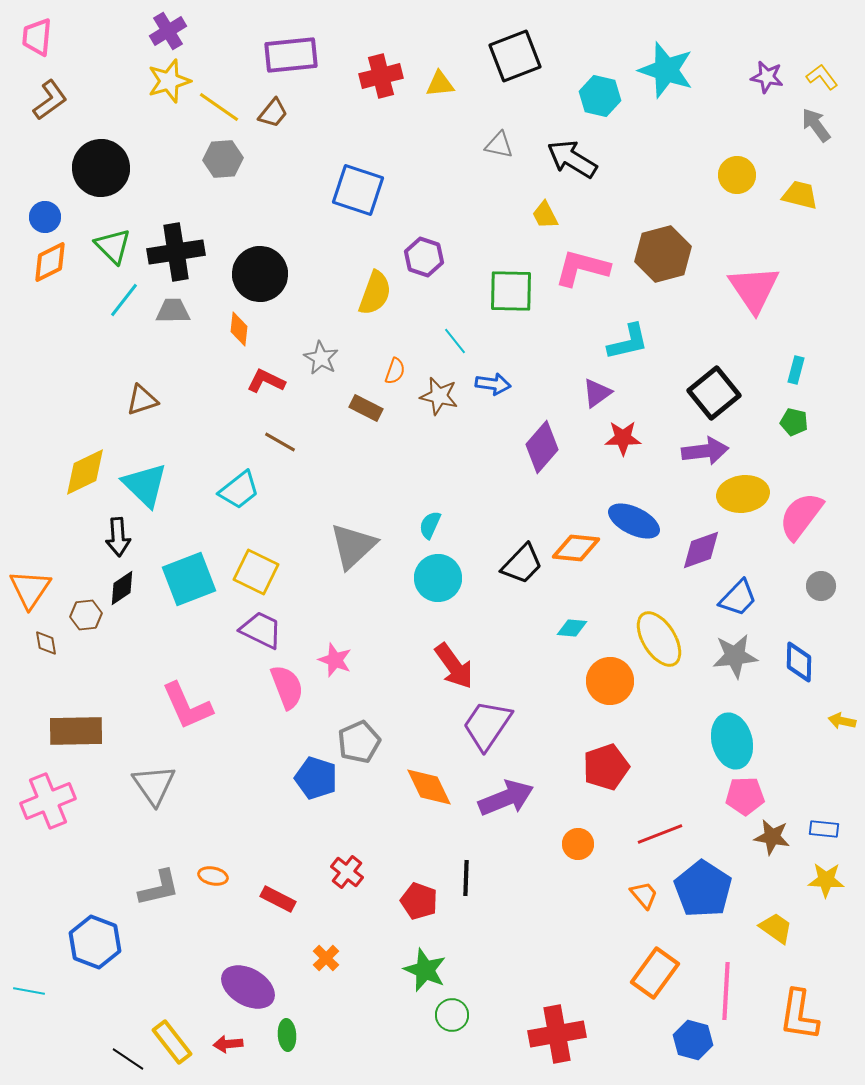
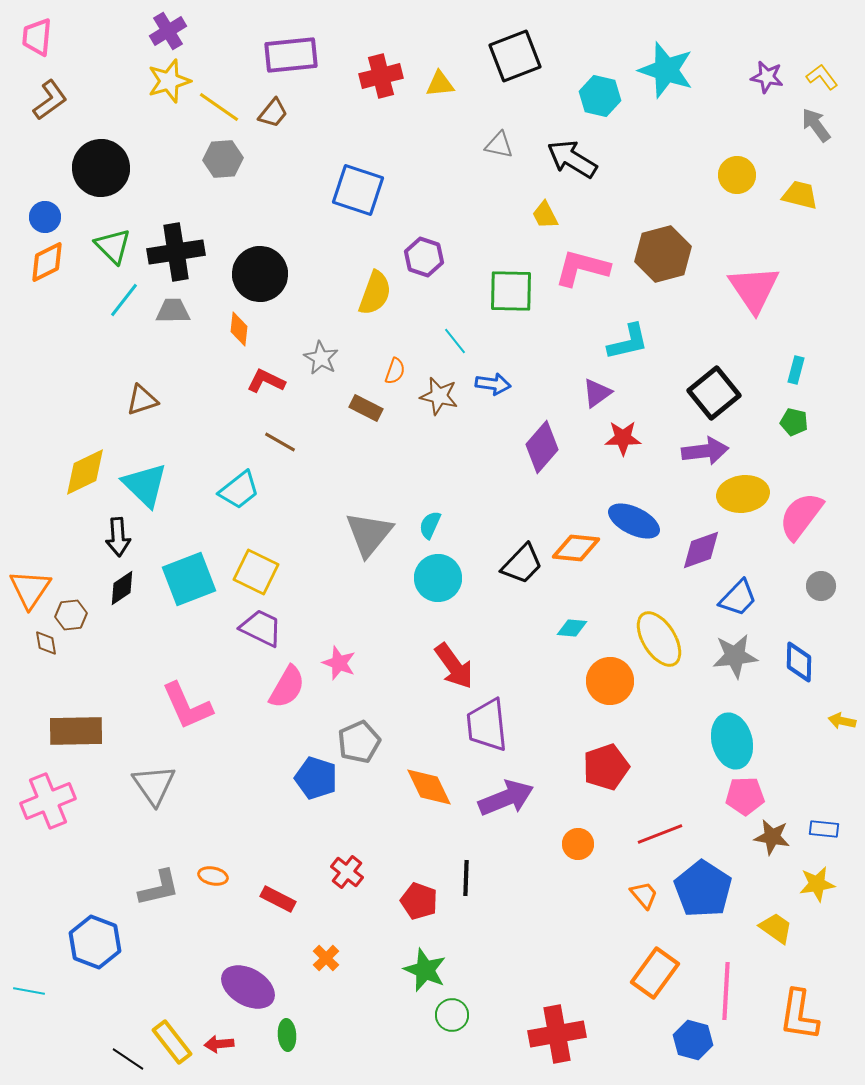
orange diamond at (50, 262): moved 3 px left
gray triangle at (353, 546): moved 16 px right, 12 px up; rotated 8 degrees counterclockwise
brown hexagon at (86, 615): moved 15 px left
purple trapezoid at (261, 630): moved 2 px up
pink star at (335, 660): moved 4 px right, 3 px down
pink semicircle at (287, 687): rotated 51 degrees clockwise
purple trapezoid at (487, 725): rotated 40 degrees counterclockwise
yellow star at (826, 880): moved 9 px left, 4 px down; rotated 12 degrees counterclockwise
red arrow at (228, 1044): moved 9 px left
